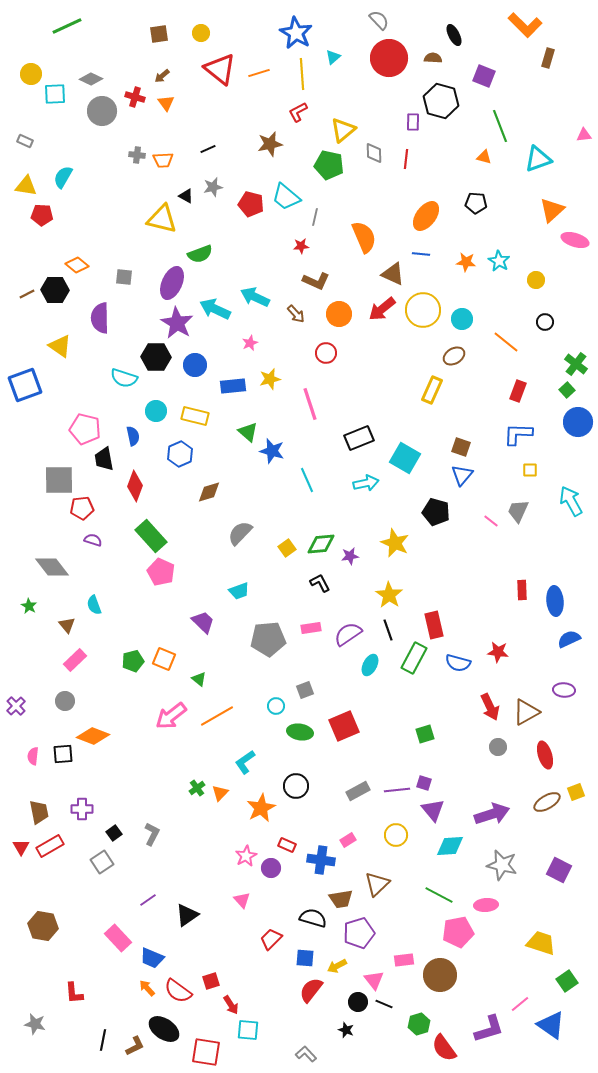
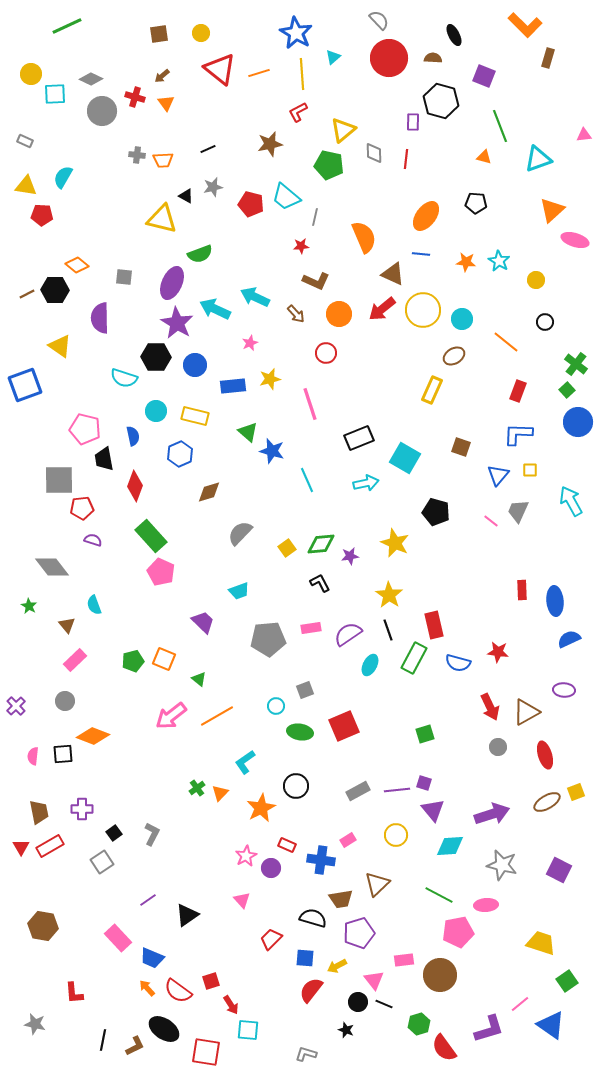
blue triangle at (462, 475): moved 36 px right
gray L-shape at (306, 1054): rotated 30 degrees counterclockwise
